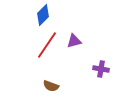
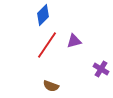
purple cross: rotated 21 degrees clockwise
